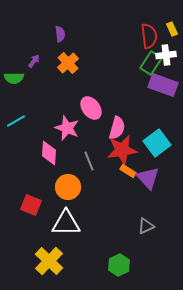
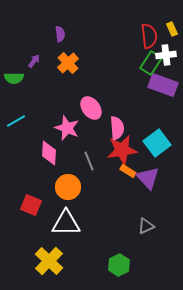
pink semicircle: rotated 20 degrees counterclockwise
